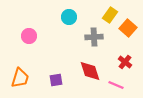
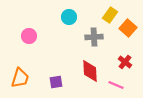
red diamond: rotated 15 degrees clockwise
purple square: moved 2 px down
